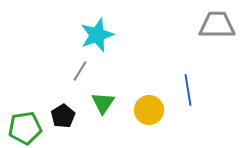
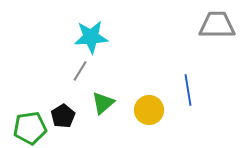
cyan star: moved 6 px left, 2 px down; rotated 16 degrees clockwise
green triangle: rotated 15 degrees clockwise
green pentagon: moved 5 px right
